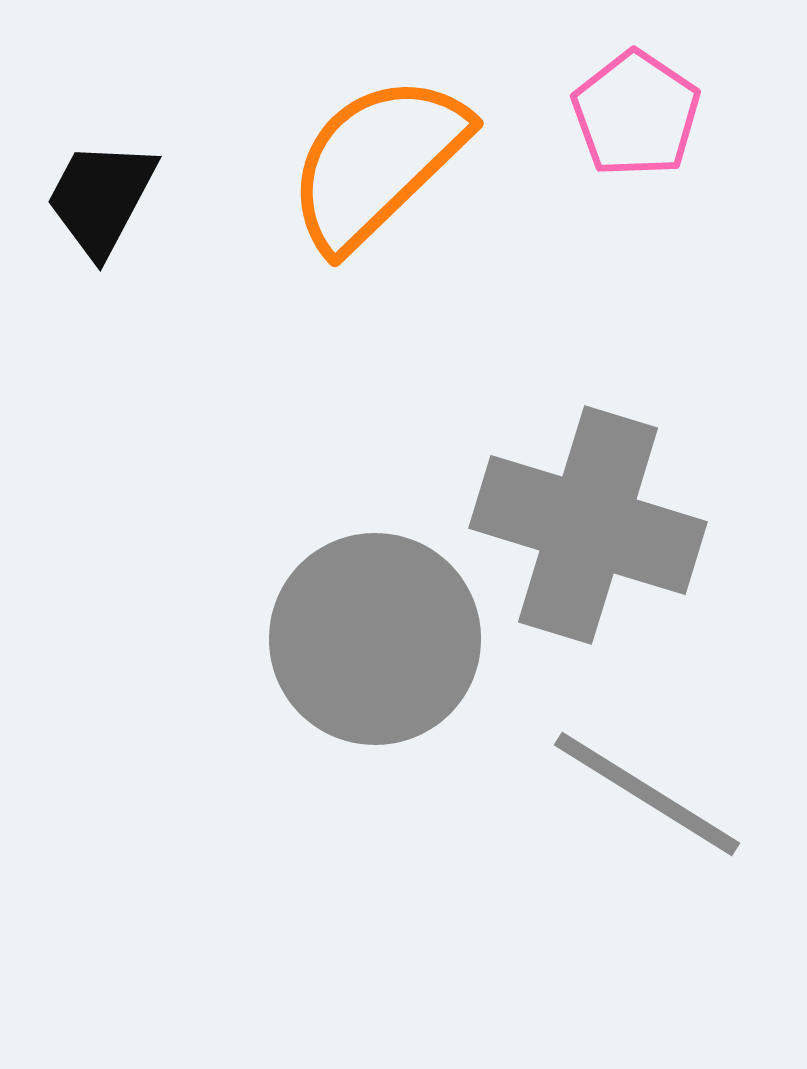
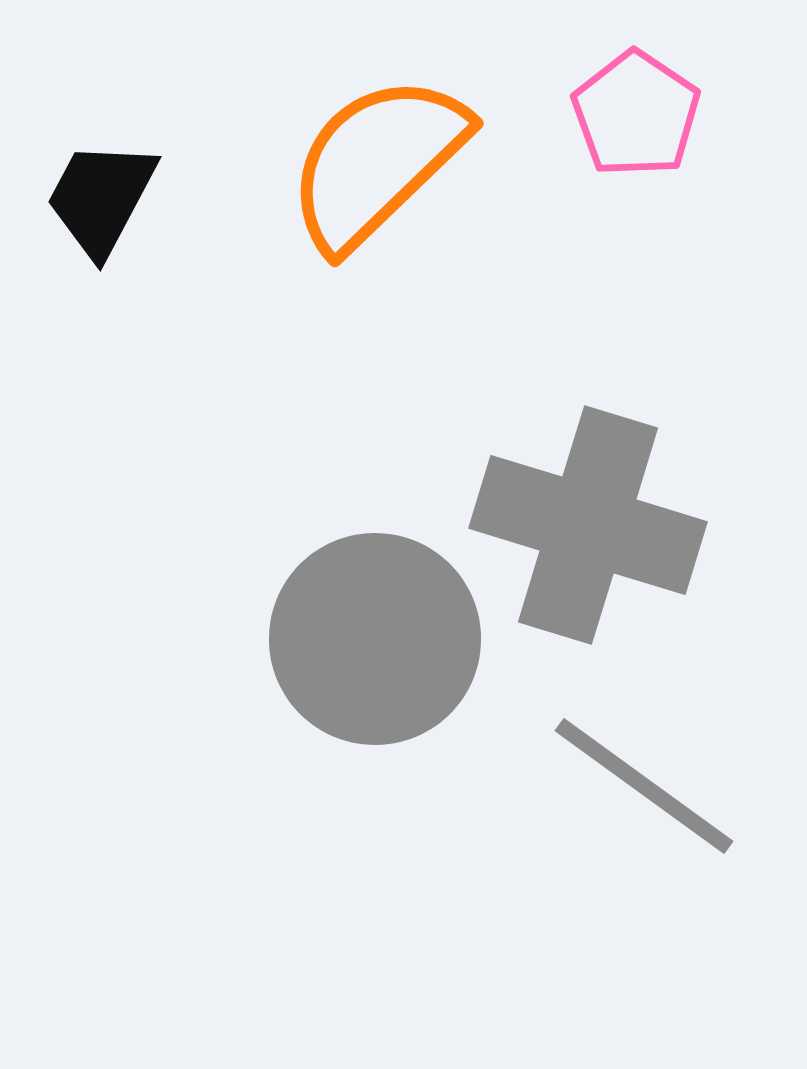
gray line: moved 3 px left, 8 px up; rotated 4 degrees clockwise
